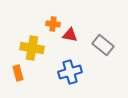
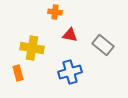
orange cross: moved 2 px right, 12 px up
